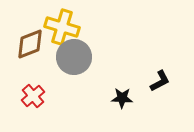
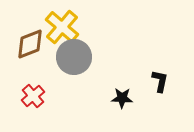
yellow cross: rotated 24 degrees clockwise
black L-shape: rotated 50 degrees counterclockwise
